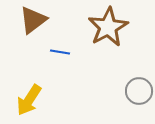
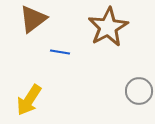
brown triangle: moved 1 px up
